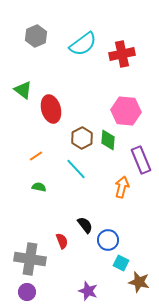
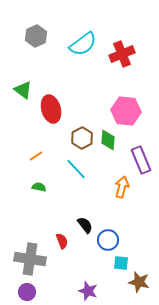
red cross: rotated 10 degrees counterclockwise
cyan square: rotated 21 degrees counterclockwise
